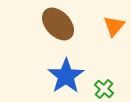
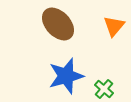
blue star: rotated 18 degrees clockwise
